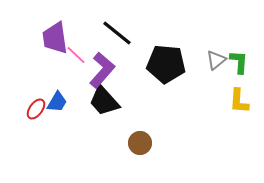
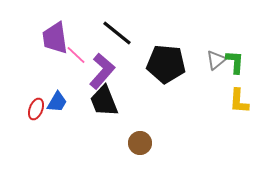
green L-shape: moved 4 px left
purple L-shape: moved 1 px down
black trapezoid: rotated 20 degrees clockwise
red ellipse: rotated 15 degrees counterclockwise
